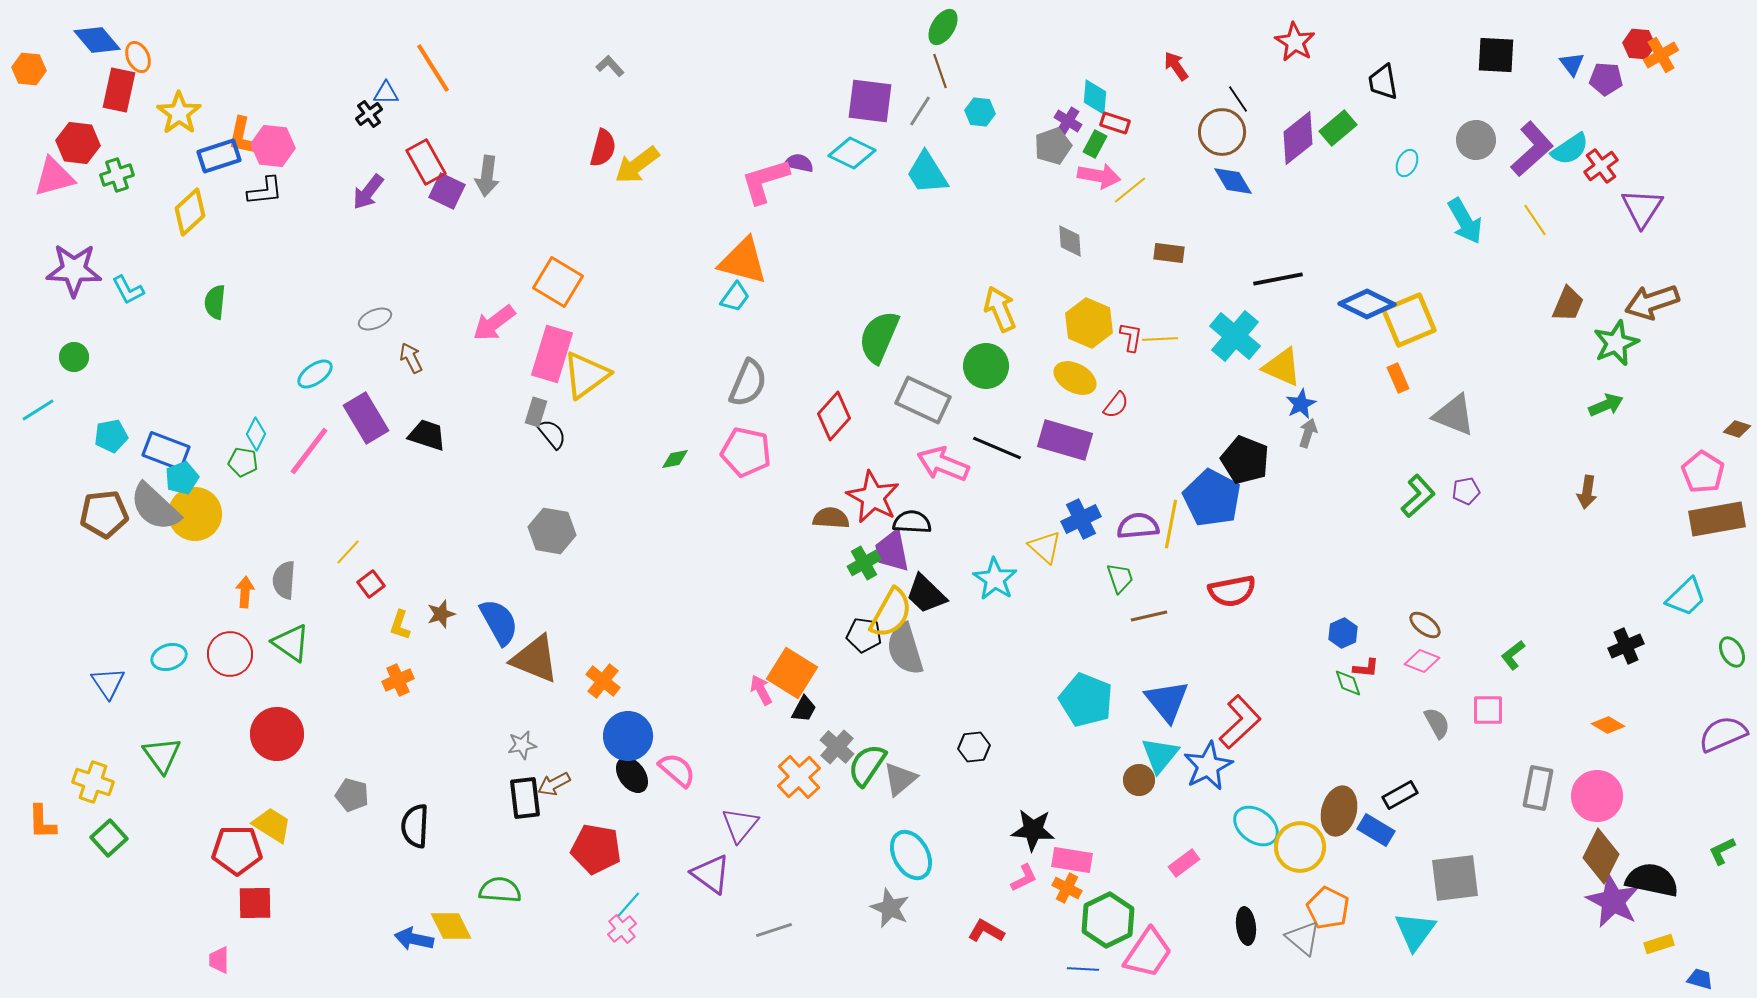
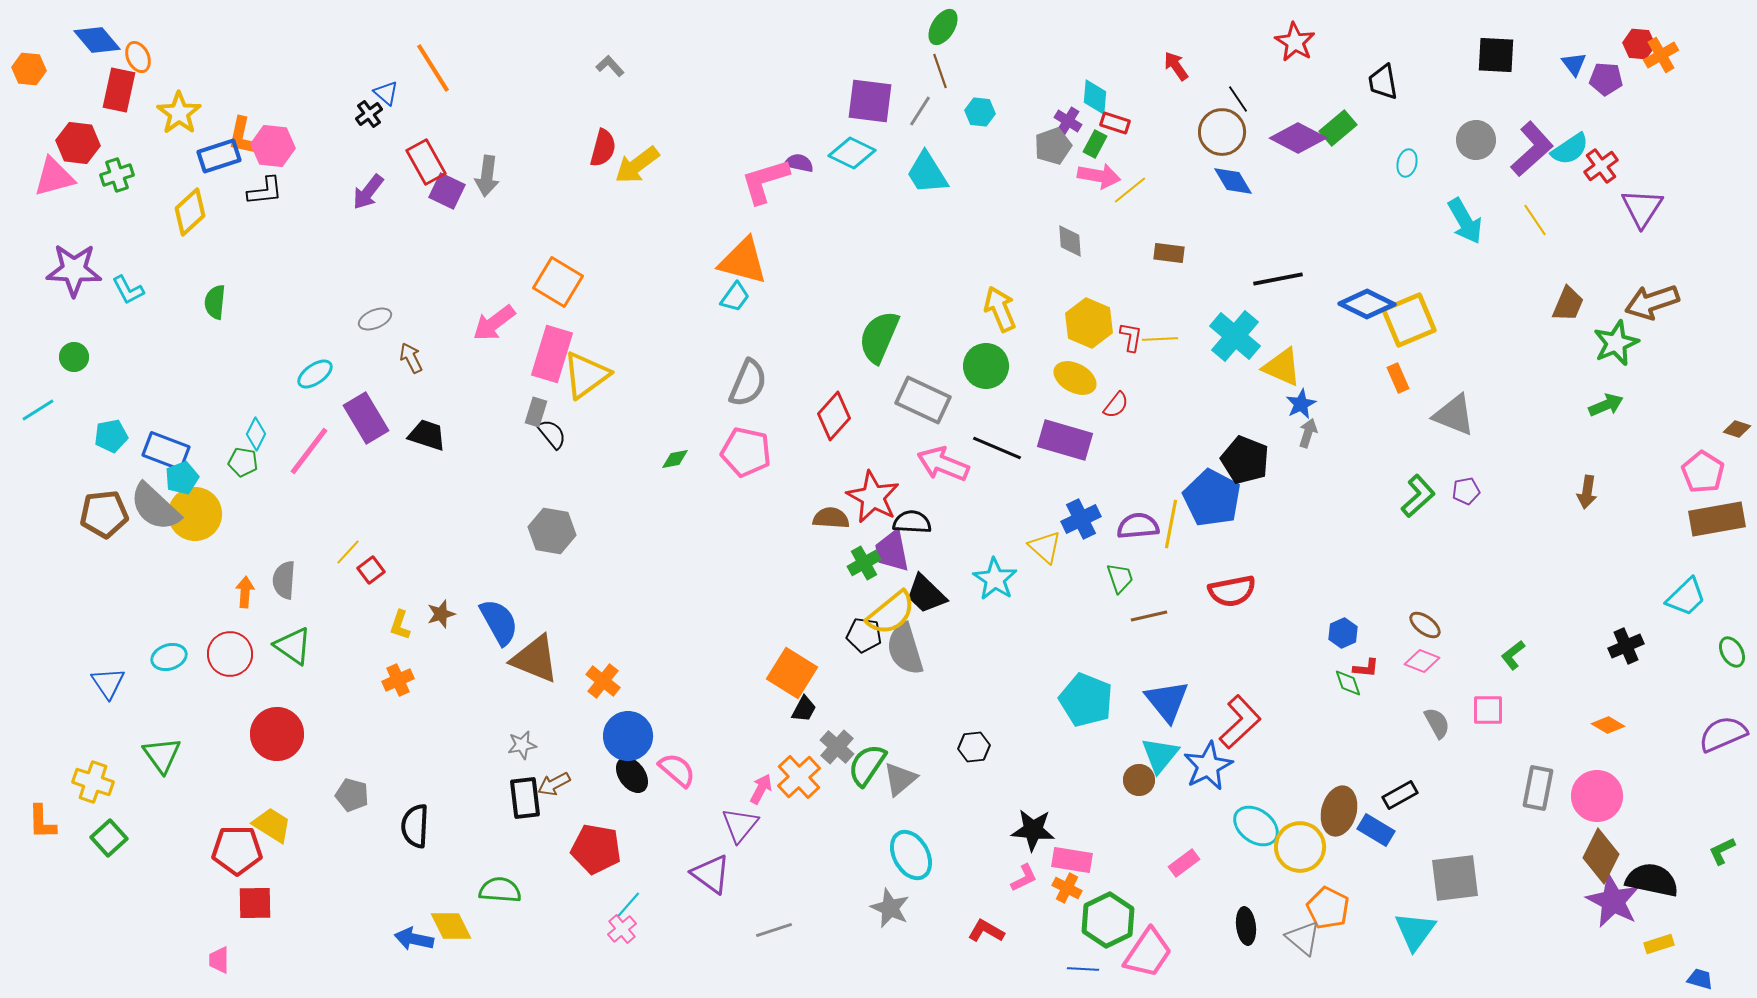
blue triangle at (1572, 64): moved 2 px right
blue triangle at (386, 93): rotated 40 degrees clockwise
purple diamond at (1298, 138): rotated 66 degrees clockwise
cyan ellipse at (1407, 163): rotated 12 degrees counterclockwise
red square at (371, 584): moved 14 px up
yellow semicircle at (891, 613): rotated 22 degrees clockwise
green triangle at (291, 643): moved 2 px right, 3 px down
pink arrow at (761, 690): moved 99 px down; rotated 56 degrees clockwise
